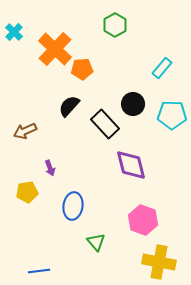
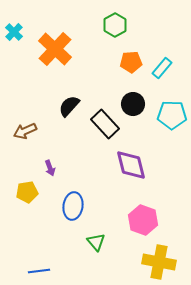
orange pentagon: moved 49 px right, 7 px up
